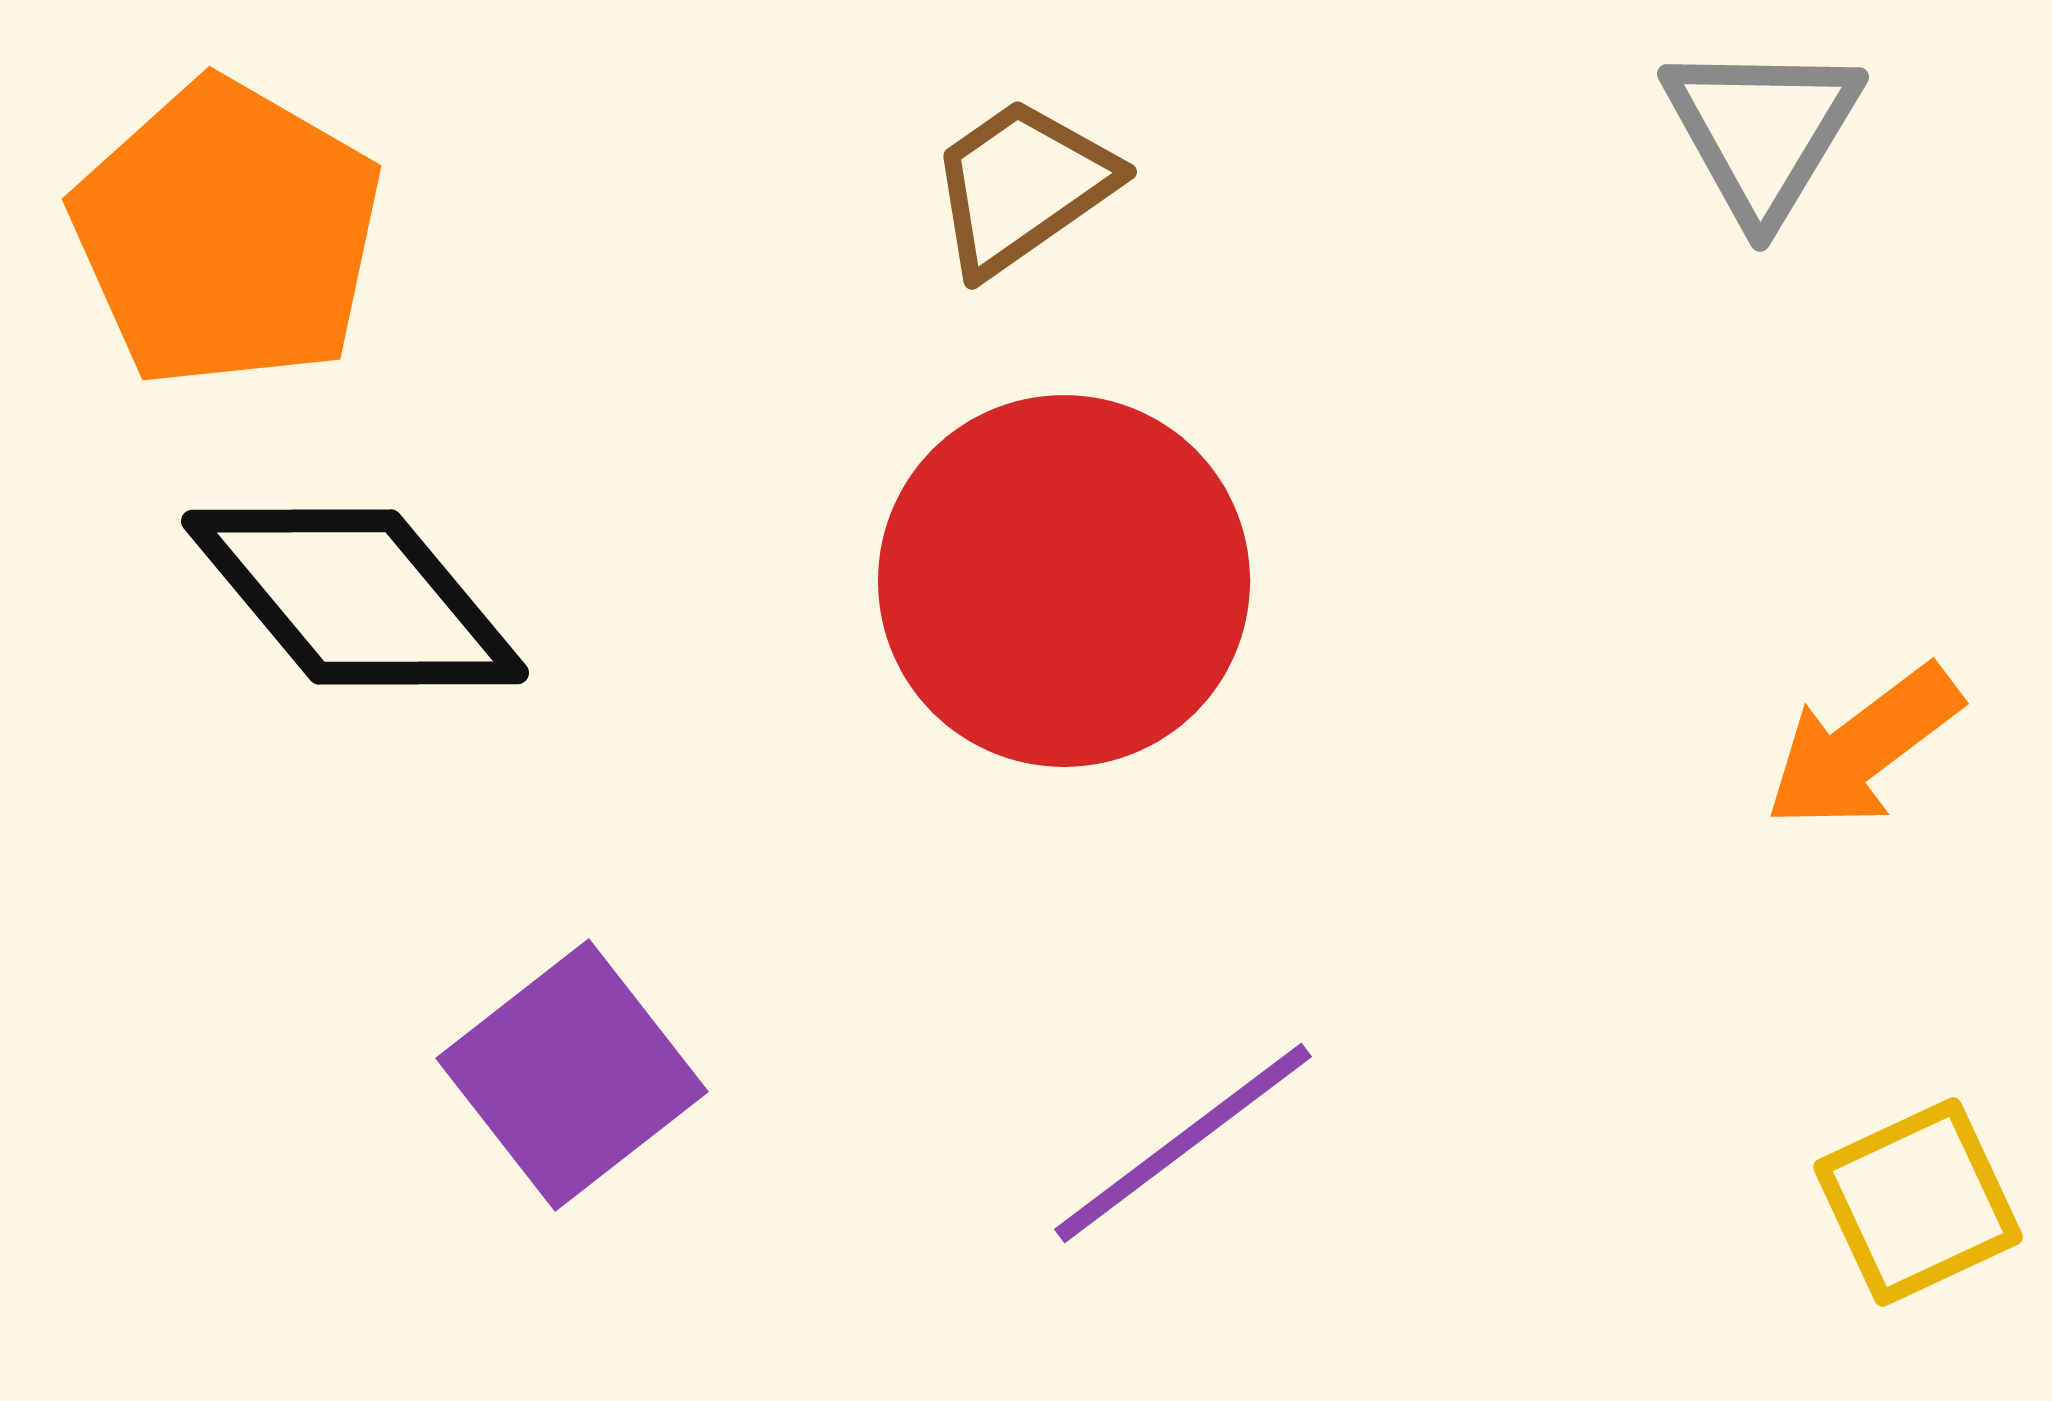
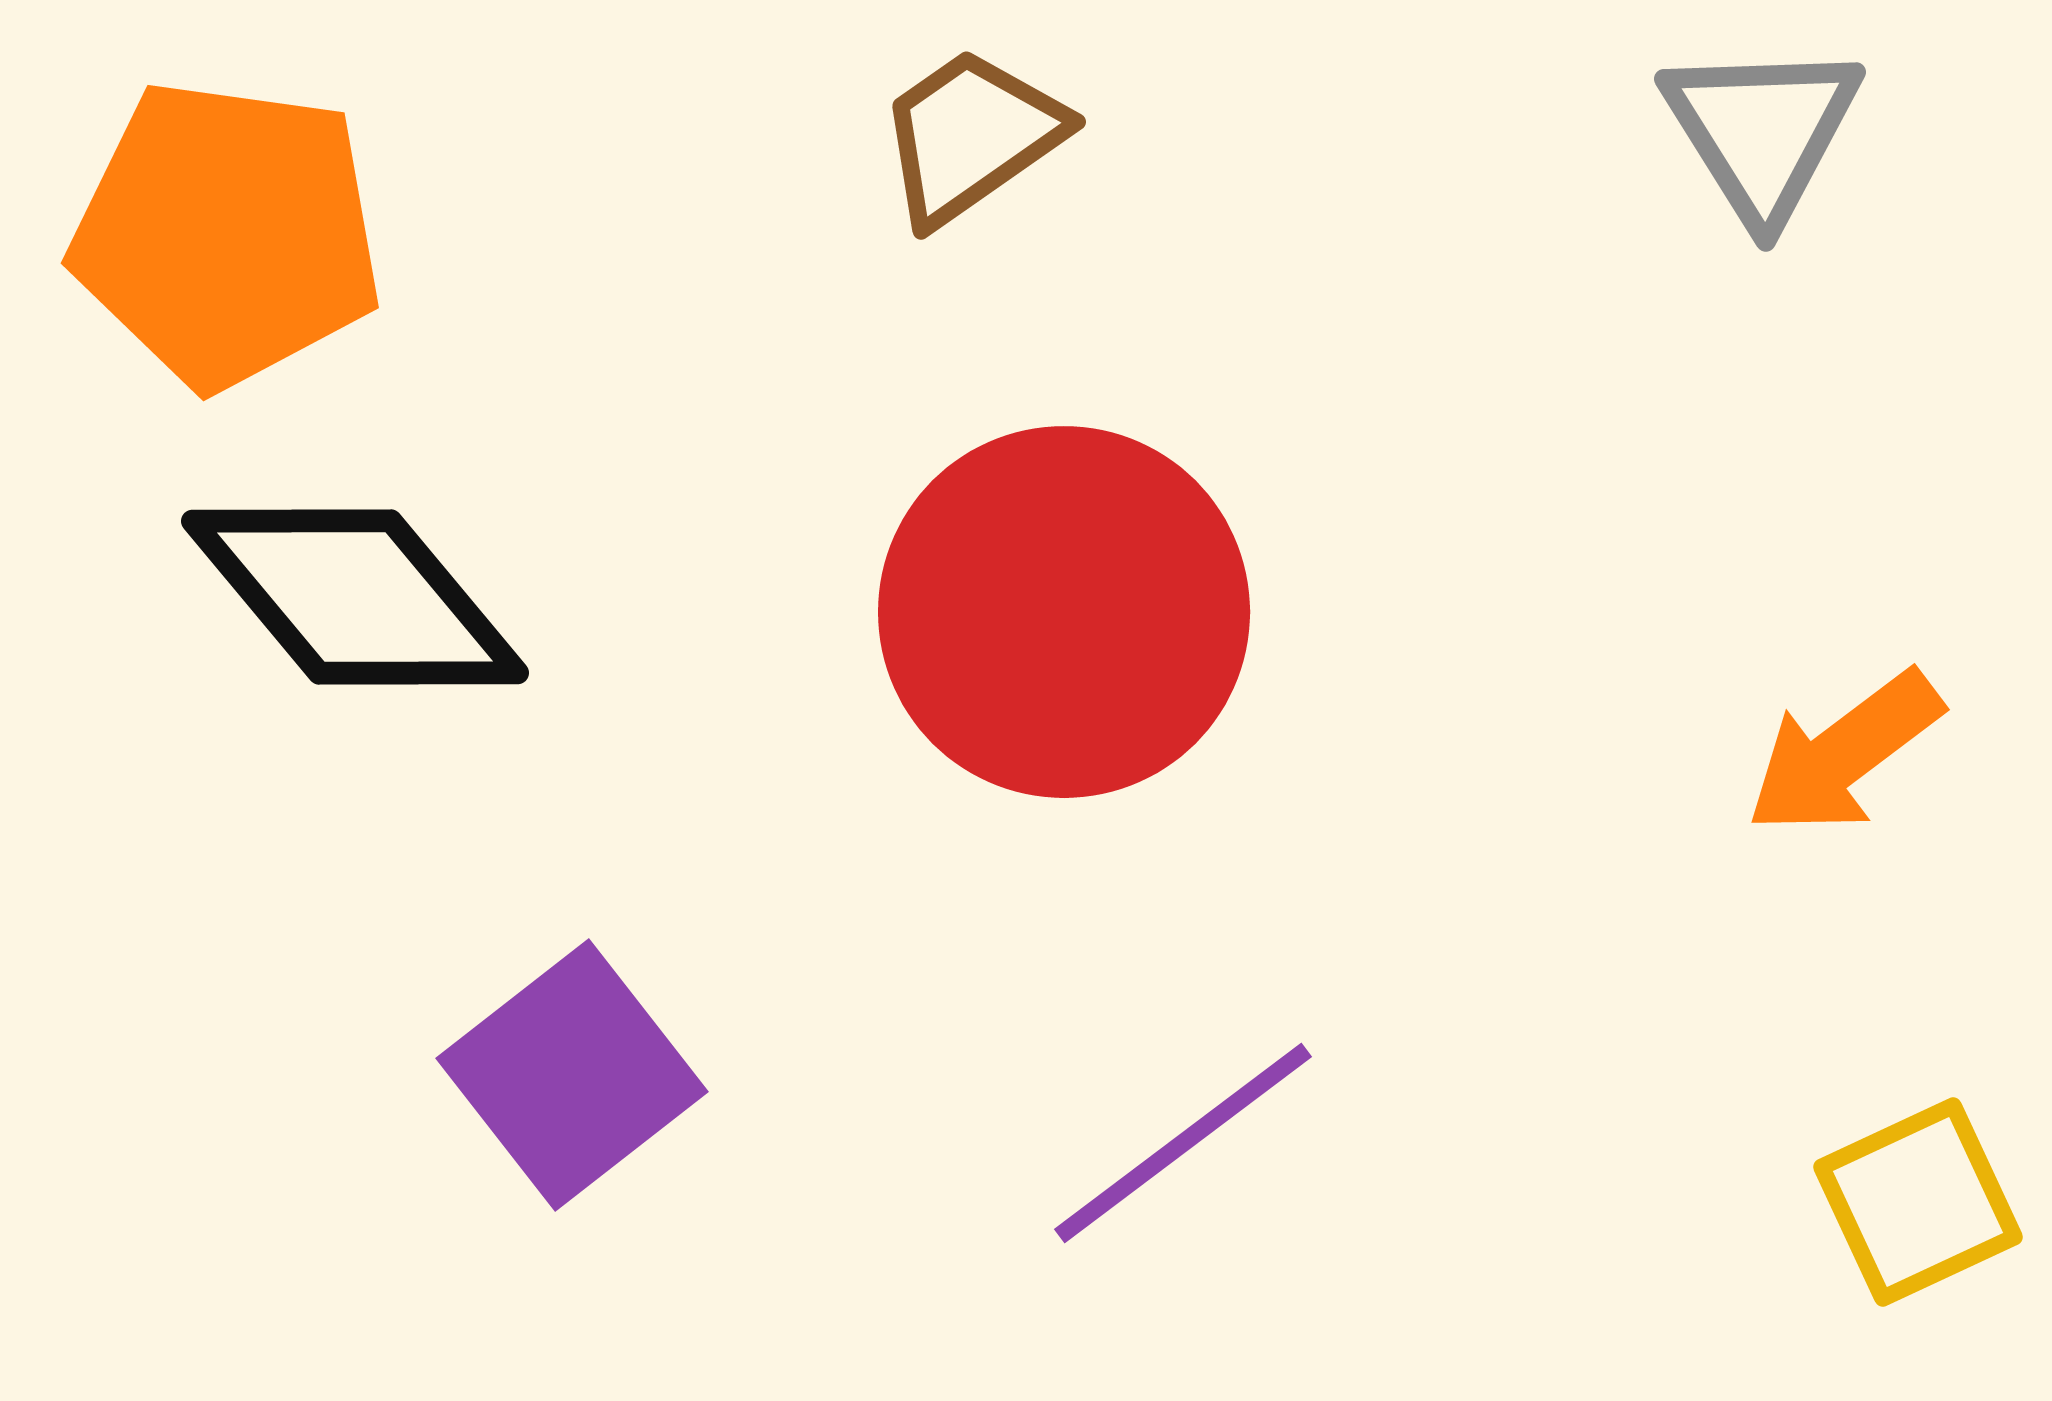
gray triangle: rotated 3 degrees counterclockwise
brown trapezoid: moved 51 px left, 50 px up
orange pentagon: rotated 22 degrees counterclockwise
red circle: moved 31 px down
orange arrow: moved 19 px left, 6 px down
